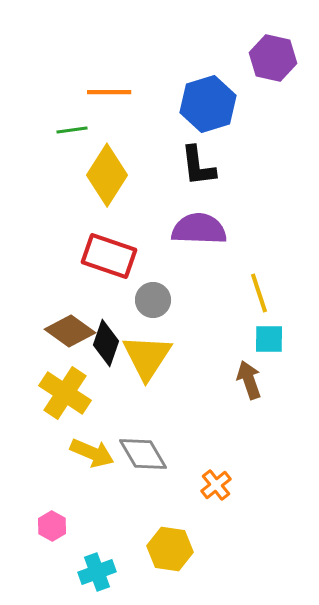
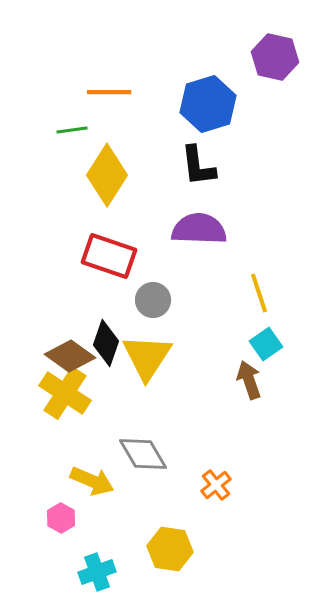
purple hexagon: moved 2 px right, 1 px up
brown diamond: moved 25 px down
cyan square: moved 3 px left, 5 px down; rotated 36 degrees counterclockwise
yellow arrow: moved 28 px down
pink hexagon: moved 9 px right, 8 px up
